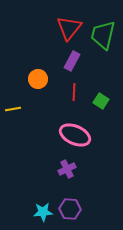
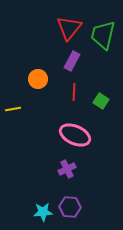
purple hexagon: moved 2 px up
